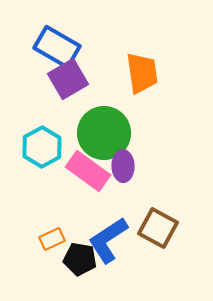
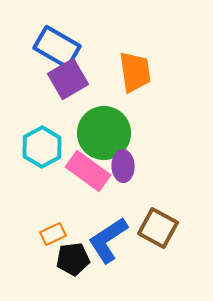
orange trapezoid: moved 7 px left, 1 px up
orange rectangle: moved 1 px right, 5 px up
black pentagon: moved 7 px left; rotated 16 degrees counterclockwise
